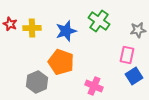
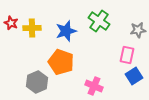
red star: moved 1 px right, 1 px up
